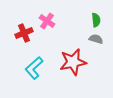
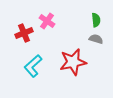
cyan L-shape: moved 1 px left, 2 px up
